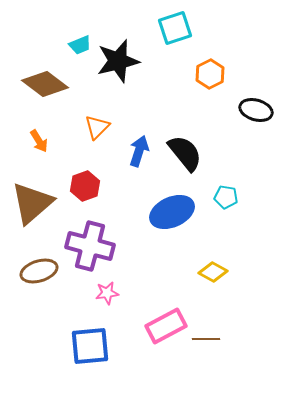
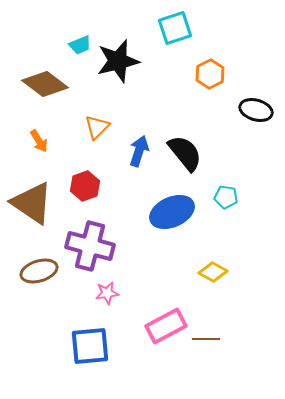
brown triangle: rotated 45 degrees counterclockwise
